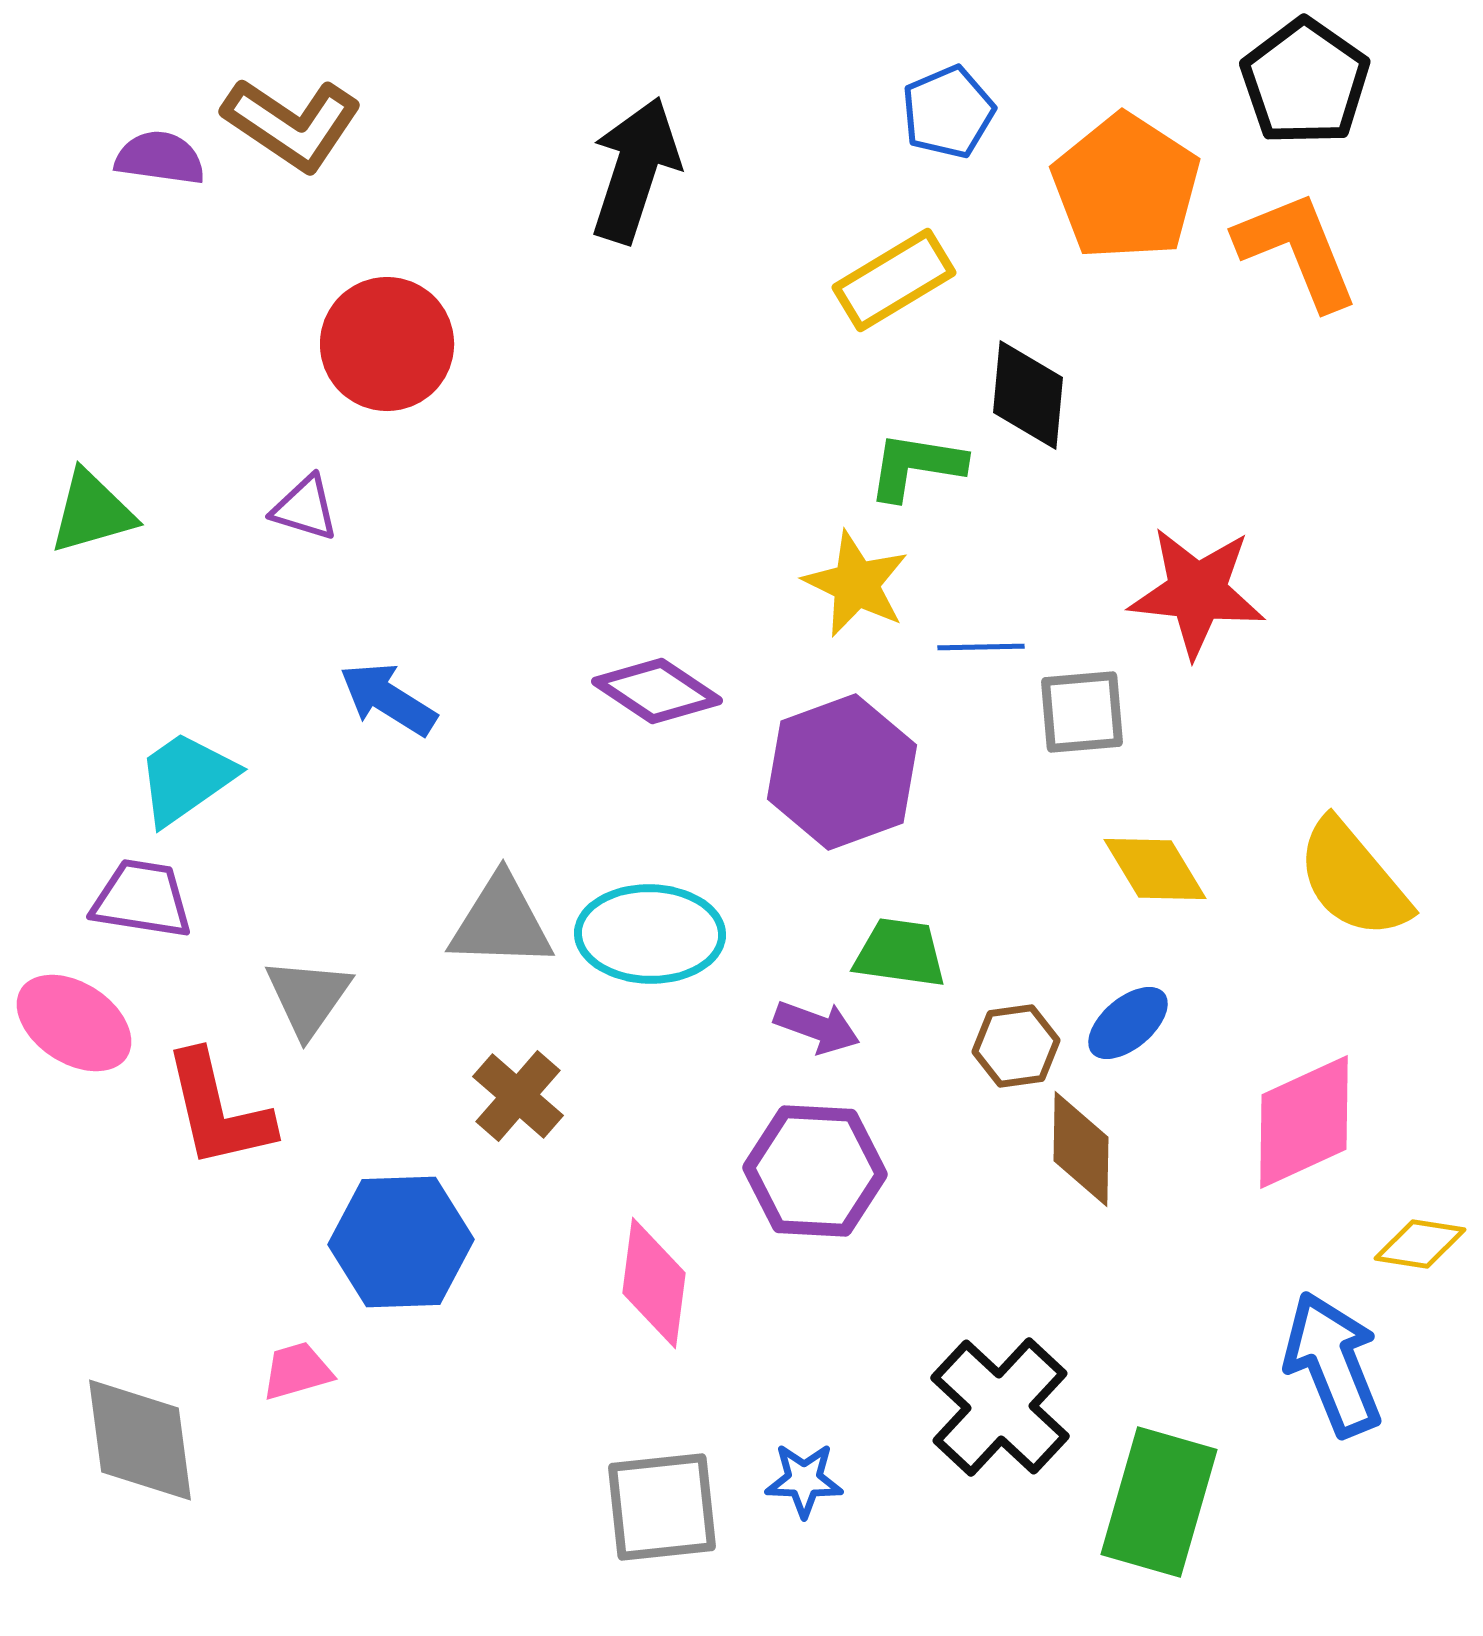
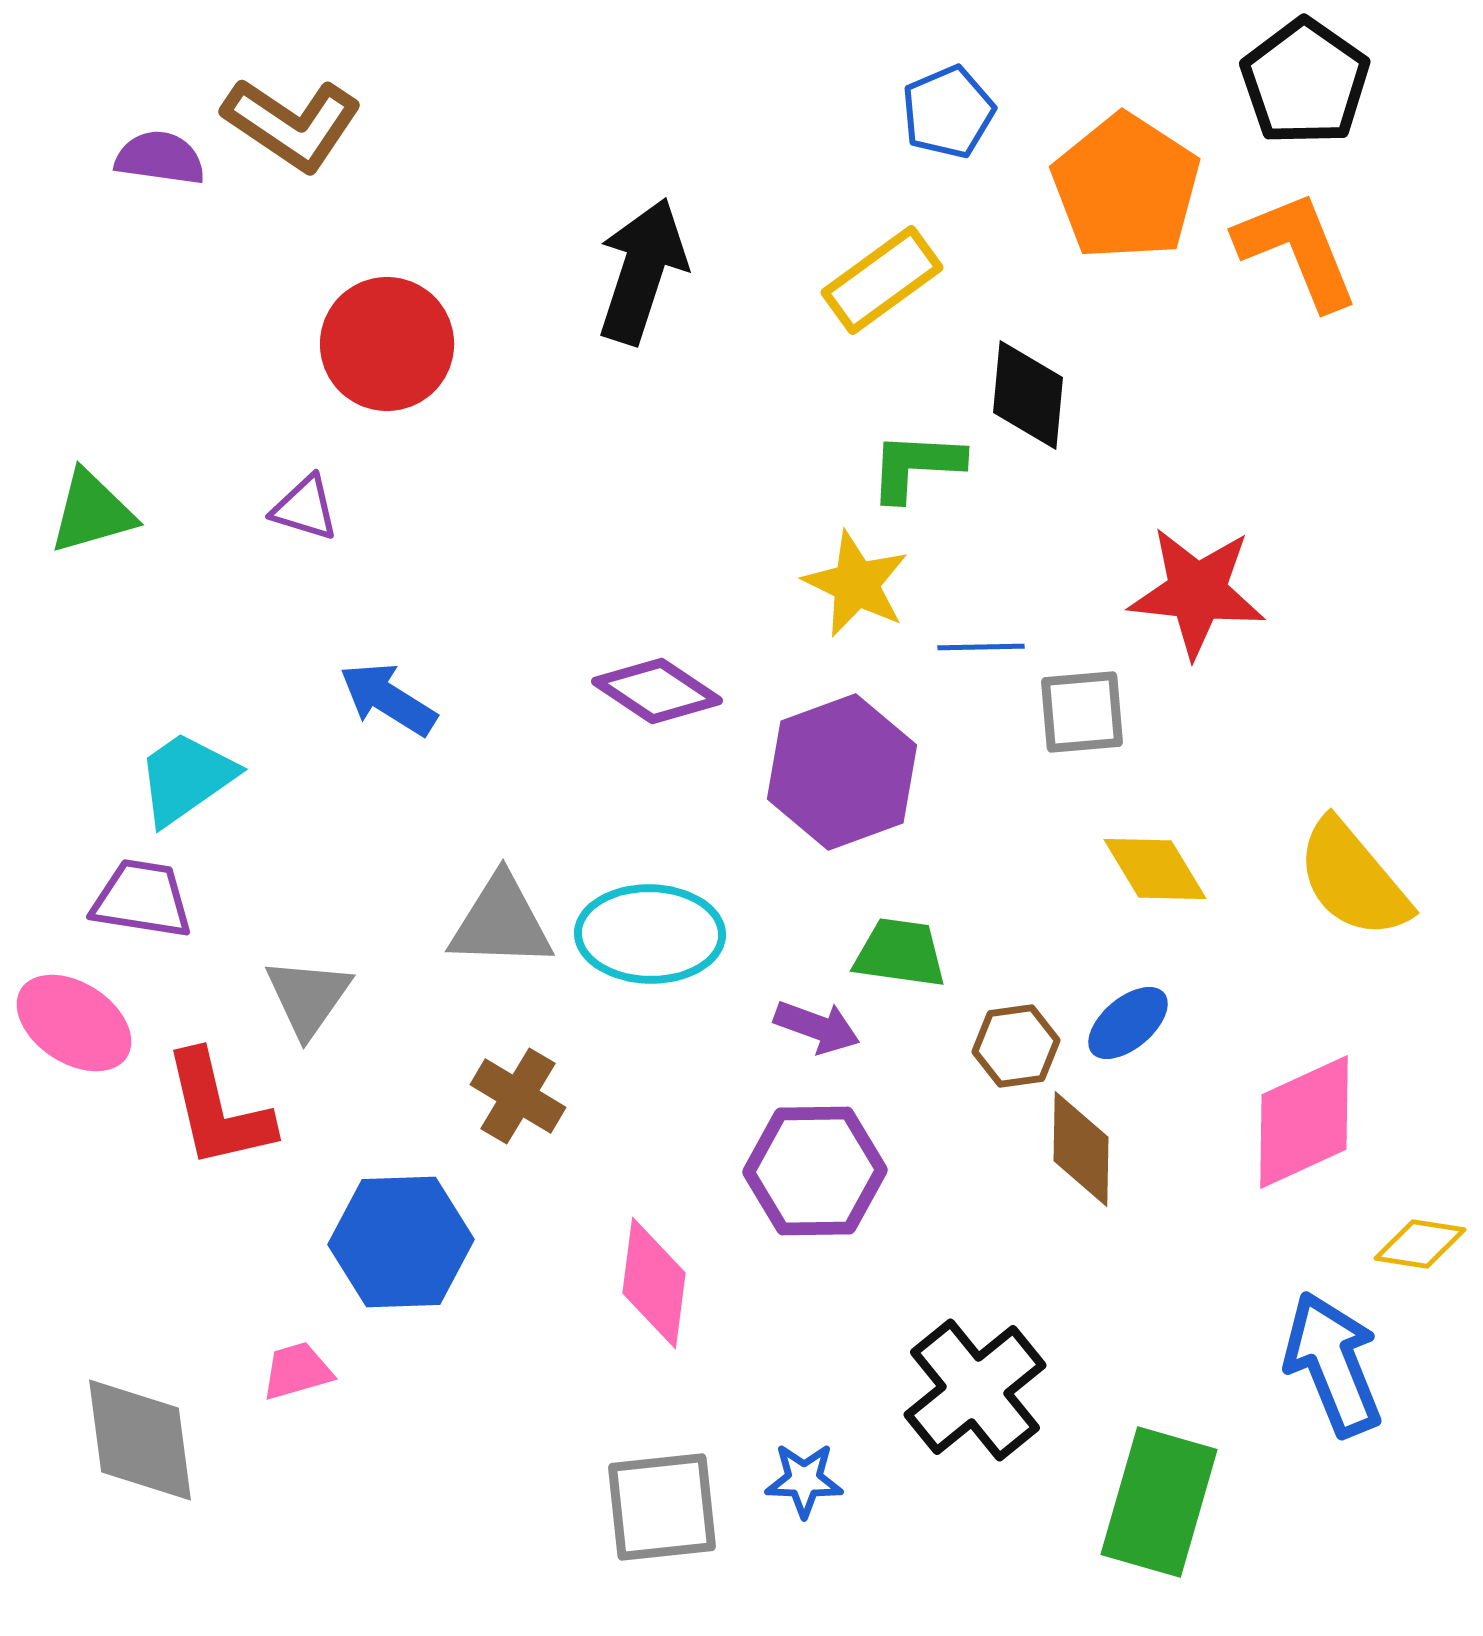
black arrow at (635, 170): moved 7 px right, 101 px down
yellow rectangle at (894, 280): moved 12 px left; rotated 5 degrees counterclockwise
green L-shape at (916, 466): rotated 6 degrees counterclockwise
brown cross at (518, 1096): rotated 10 degrees counterclockwise
purple hexagon at (815, 1171): rotated 4 degrees counterclockwise
black cross at (1000, 1407): moved 25 px left, 17 px up; rotated 8 degrees clockwise
